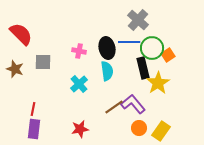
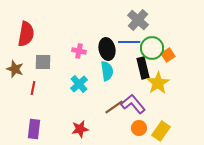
red semicircle: moved 5 px right; rotated 55 degrees clockwise
black ellipse: moved 1 px down
red line: moved 21 px up
